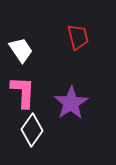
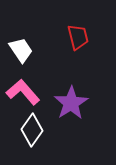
pink L-shape: rotated 44 degrees counterclockwise
